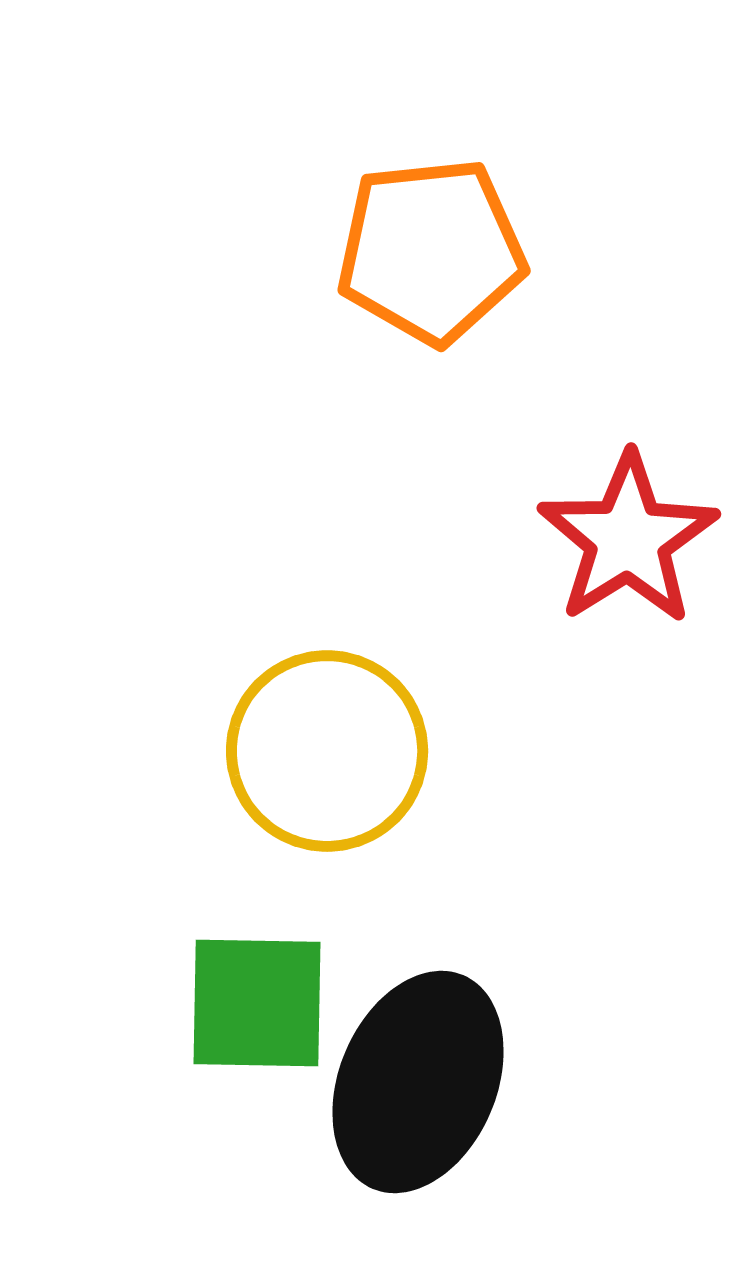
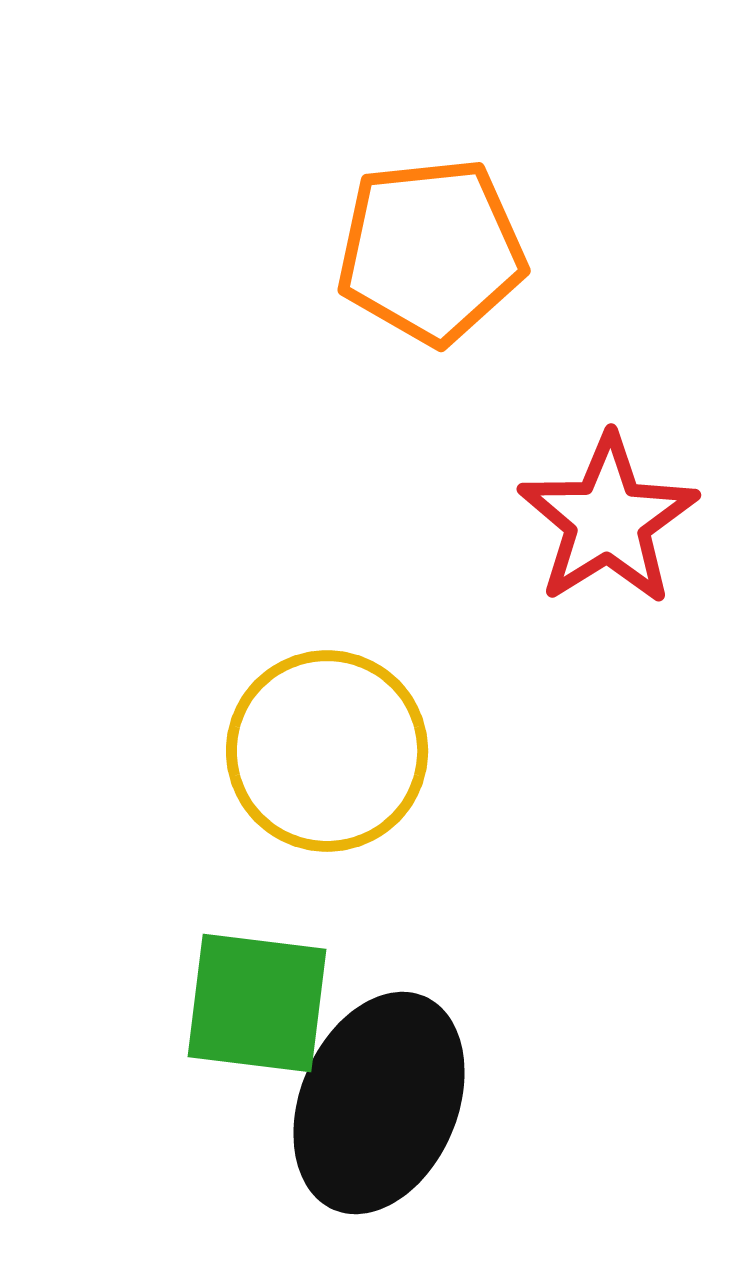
red star: moved 20 px left, 19 px up
green square: rotated 6 degrees clockwise
black ellipse: moved 39 px left, 21 px down
